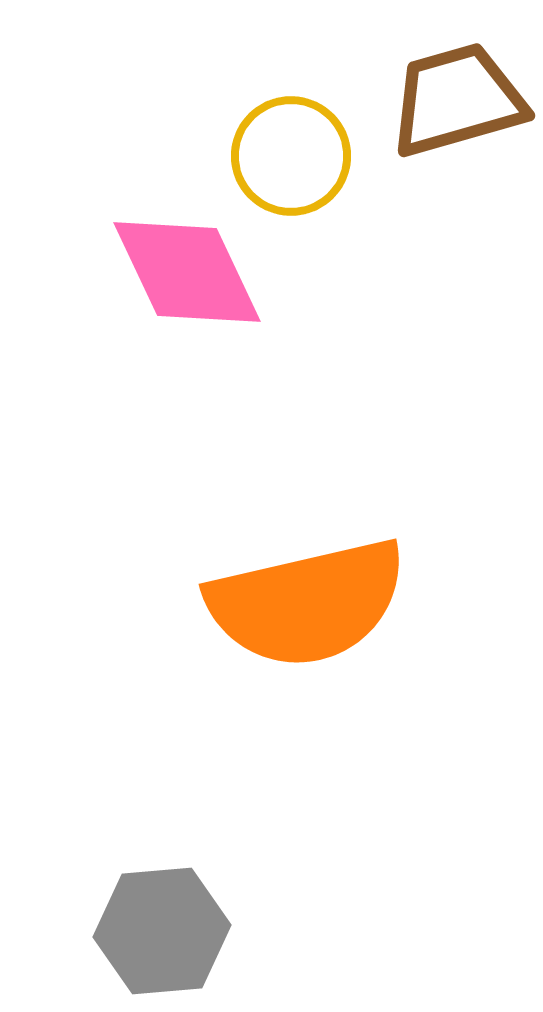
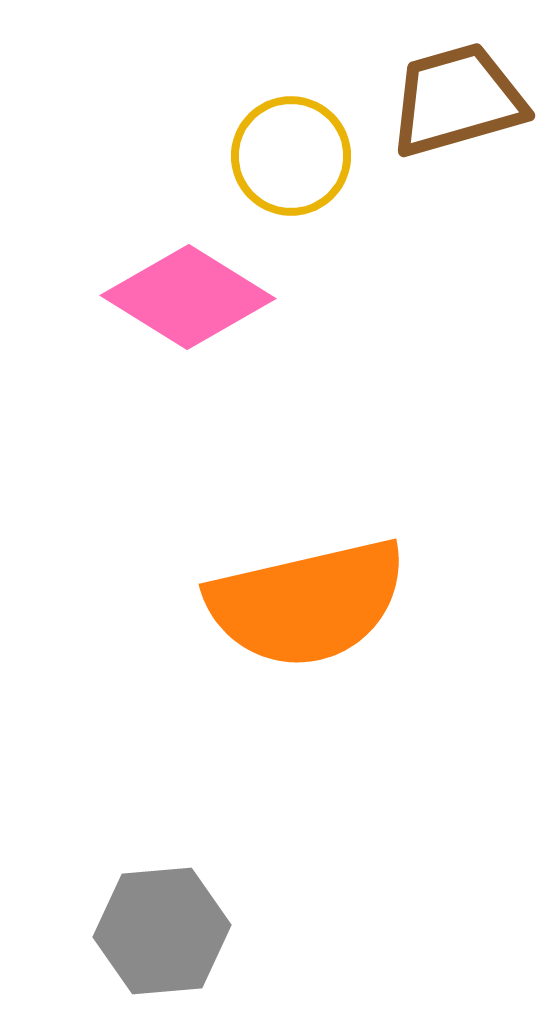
pink diamond: moved 1 px right, 25 px down; rotated 33 degrees counterclockwise
